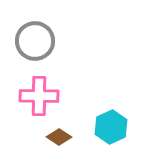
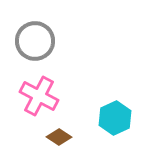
pink cross: rotated 27 degrees clockwise
cyan hexagon: moved 4 px right, 9 px up
